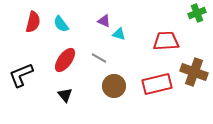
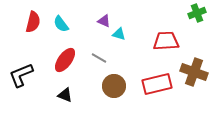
black triangle: rotated 28 degrees counterclockwise
